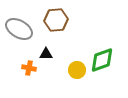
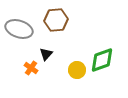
gray ellipse: rotated 12 degrees counterclockwise
black triangle: rotated 48 degrees counterclockwise
orange cross: moved 2 px right; rotated 24 degrees clockwise
